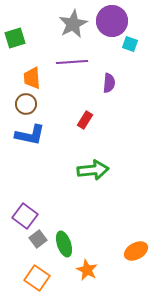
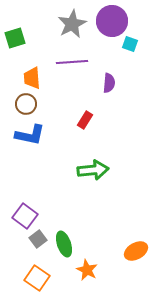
gray star: moved 1 px left
